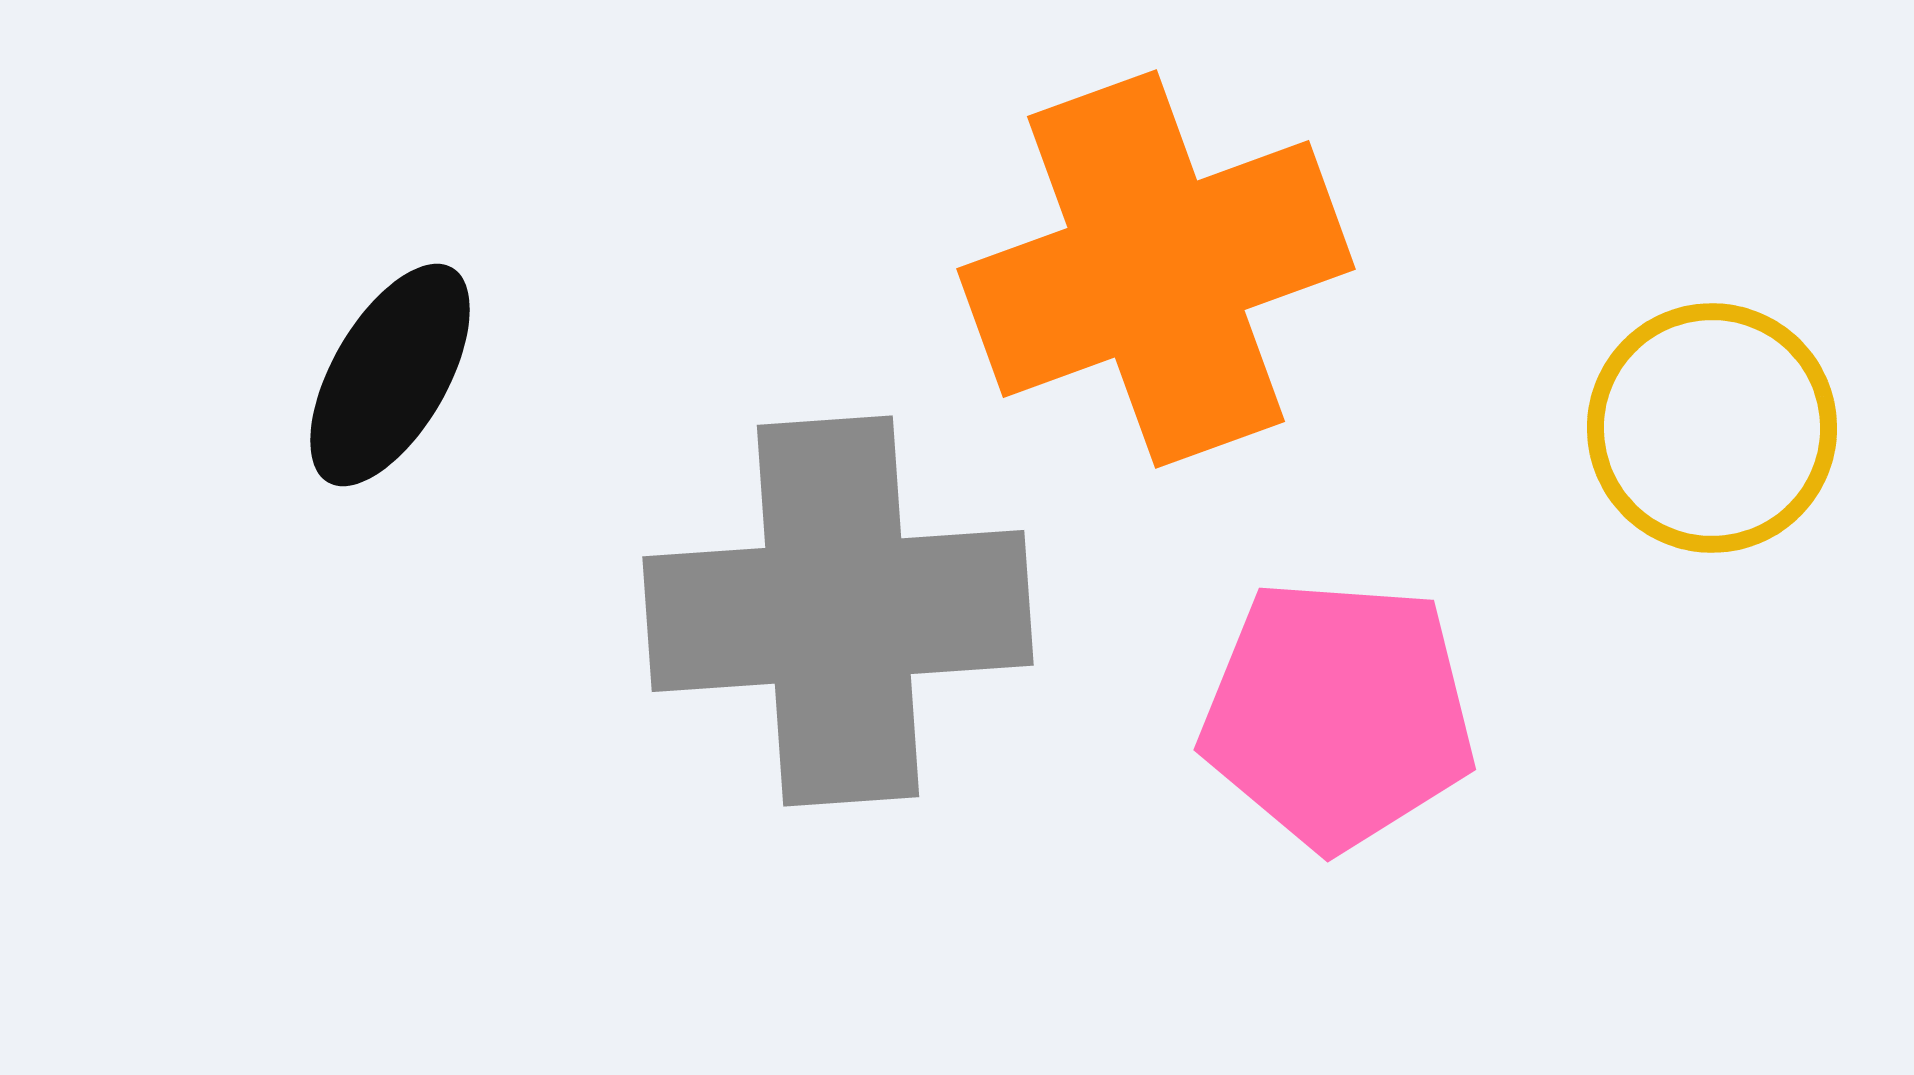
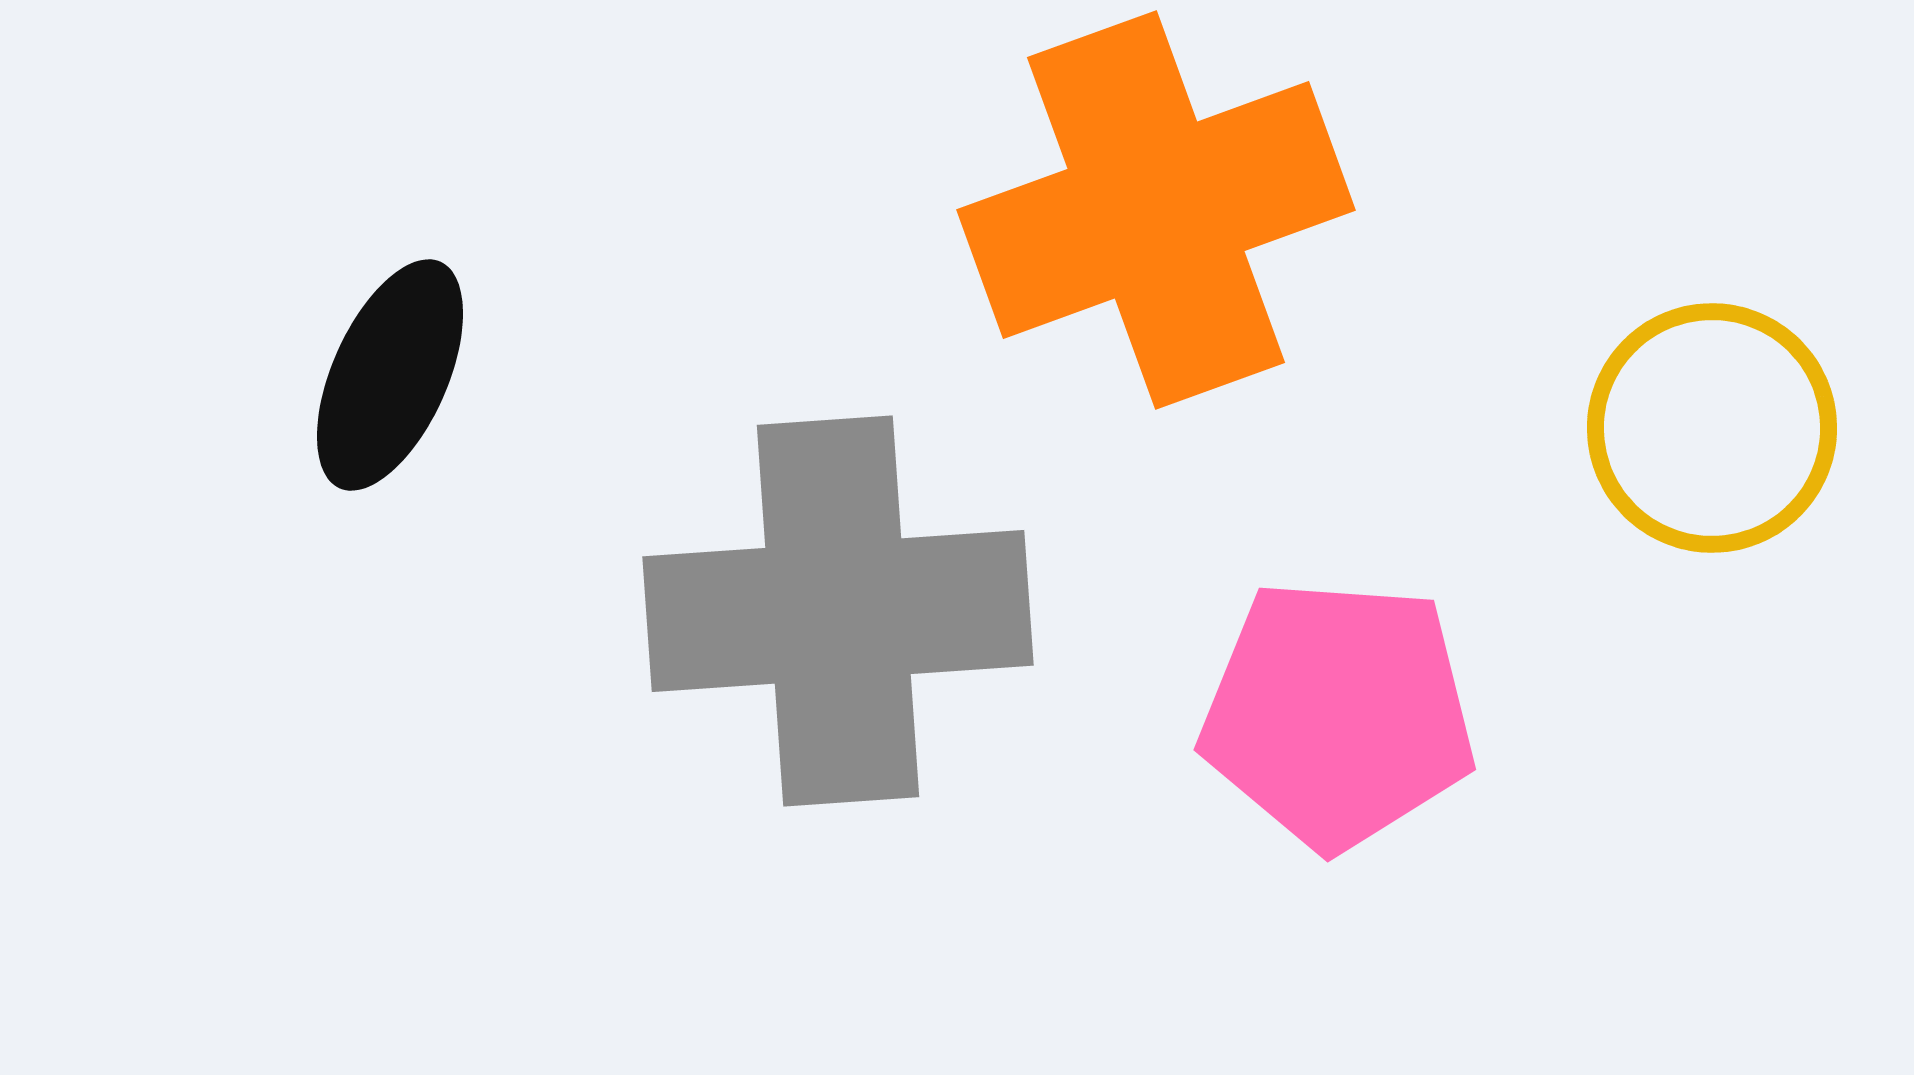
orange cross: moved 59 px up
black ellipse: rotated 6 degrees counterclockwise
